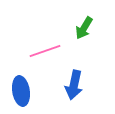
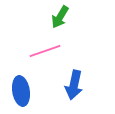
green arrow: moved 24 px left, 11 px up
